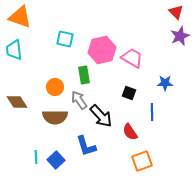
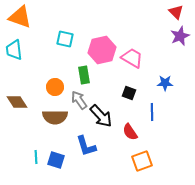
blue square: rotated 30 degrees counterclockwise
